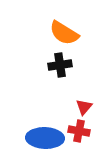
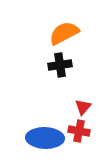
orange semicircle: rotated 120 degrees clockwise
red triangle: moved 1 px left
